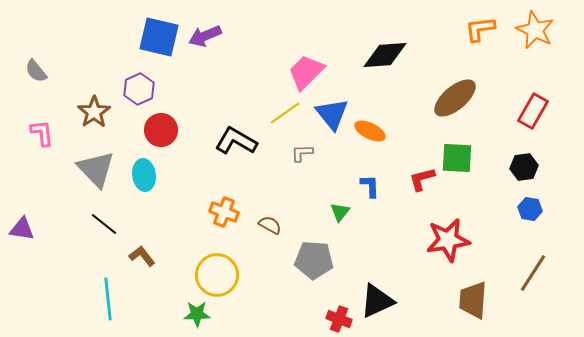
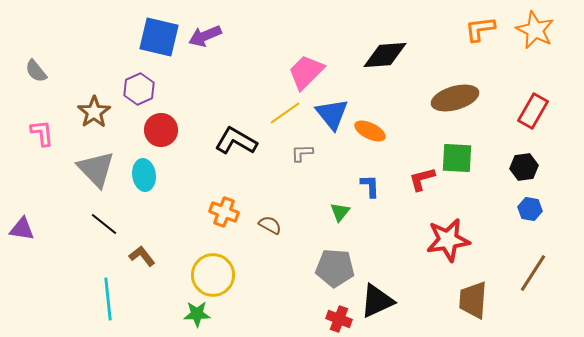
brown ellipse: rotated 24 degrees clockwise
gray pentagon: moved 21 px right, 8 px down
yellow circle: moved 4 px left
